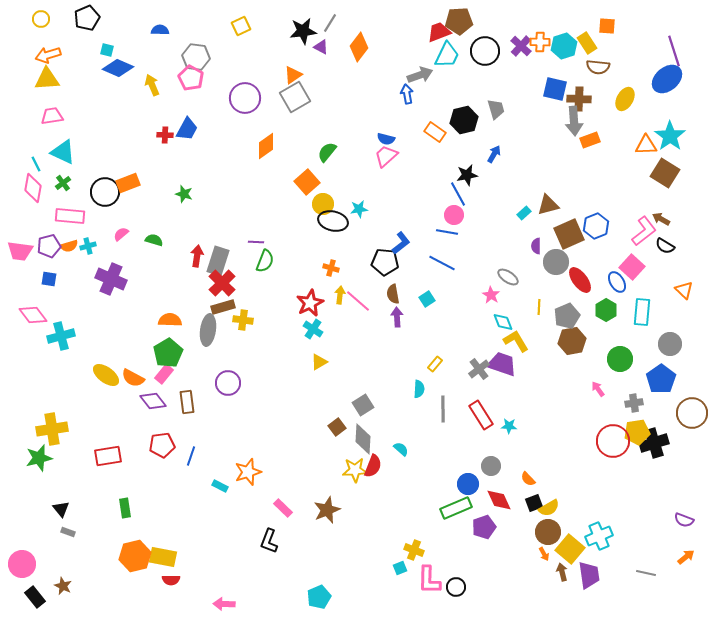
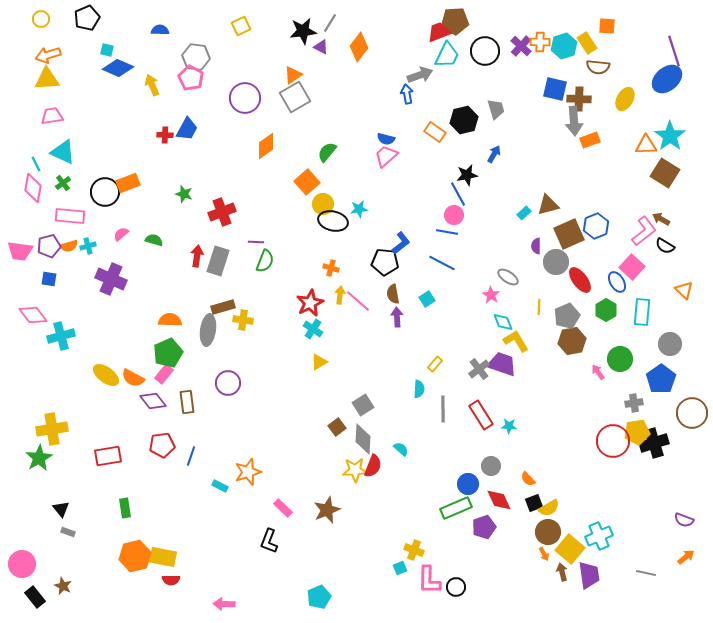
brown pentagon at (459, 21): moved 4 px left
red cross at (222, 283): moved 71 px up; rotated 24 degrees clockwise
green pentagon at (168, 353): rotated 8 degrees clockwise
pink arrow at (598, 389): moved 17 px up
green star at (39, 458): rotated 16 degrees counterclockwise
